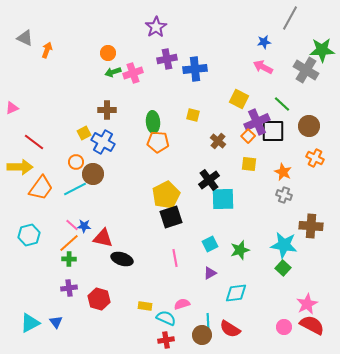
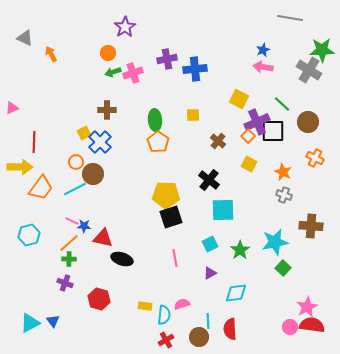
gray line at (290, 18): rotated 70 degrees clockwise
purple star at (156, 27): moved 31 px left
blue star at (264, 42): moved 1 px left, 8 px down; rotated 16 degrees counterclockwise
orange arrow at (47, 50): moved 4 px right, 4 px down; rotated 49 degrees counterclockwise
pink arrow at (263, 67): rotated 18 degrees counterclockwise
gray cross at (306, 70): moved 3 px right
yellow square at (193, 115): rotated 16 degrees counterclockwise
green ellipse at (153, 122): moved 2 px right, 2 px up
brown circle at (309, 126): moved 1 px left, 4 px up
red line at (34, 142): rotated 55 degrees clockwise
blue cross at (103, 142): moved 3 px left; rotated 15 degrees clockwise
orange pentagon at (158, 142): rotated 30 degrees clockwise
yellow square at (249, 164): rotated 21 degrees clockwise
black cross at (209, 180): rotated 15 degrees counterclockwise
yellow pentagon at (166, 195): rotated 28 degrees clockwise
cyan square at (223, 199): moved 11 px down
pink line at (72, 225): moved 4 px up; rotated 16 degrees counterclockwise
cyan star at (284, 245): moved 9 px left, 3 px up; rotated 20 degrees counterclockwise
green star at (240, 250): rotated 18 degrees counterclockwise
purple cross at (69, 288): moved 4 px left, 5 px up; rotated 28 degrees clockwise
pink star at (307, 304): moved 3 px down
cyan semicircle at (166, 318): moved 2 px left, 3 px up; rotated 72 degrees clockwise
blue triangle at (56, 322): moved 3 px left, 1 px up
red semicircle at (312, 325): rotated 20 degrees counterclockwise
pink circle at (284, 327): moved 6 px right
red semicircle at (230, 329): rotated 55 degrees clockwise
brown circle at (202, 335): moved 3 px left, 2 px down
red cross at (166, 340): rotated 21 degrees counterclockwise
